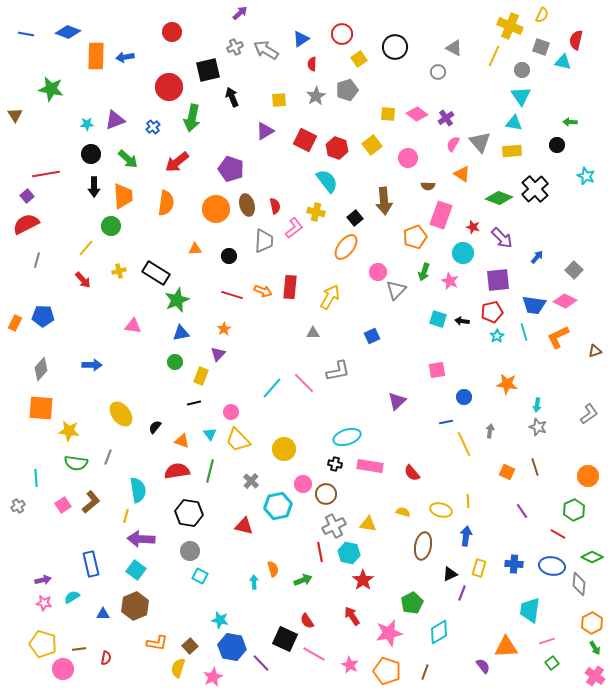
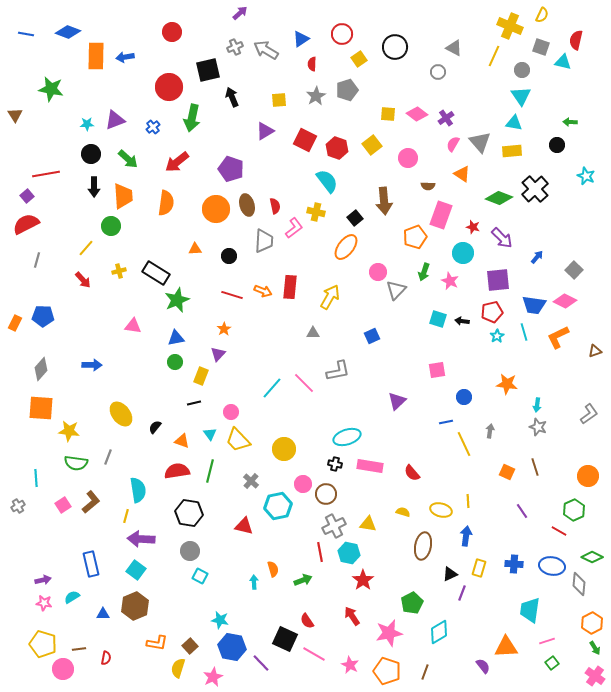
blue triangle at (181, 333): moved 5 px left, 5 px down
red line at (558, 534): moved 1 px right, 3 px up
